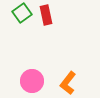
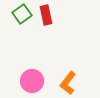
green square: moved 1 px down
